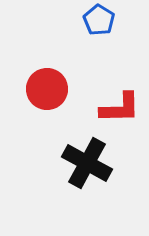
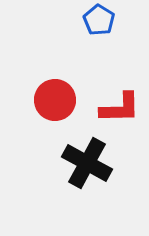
red circle: moved 8 px right, 11 px down
